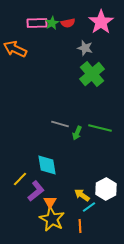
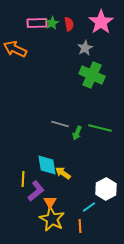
red semicircle: moved 1 px right, 1 px down; rotated 88 degrees counterclockwise
gray star: rotated 28 degrees clockwise
green cross: moved 1 px down; rotated 25 degrees counterclockwise
yellow line: moved 3 px right; rotated 42 degrees counterclockwise
yellow arrow: moved 19 px left, 22 px up
